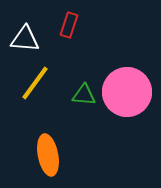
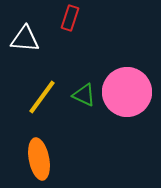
red rectangle: moved 1 px right, 7 px up
yellow line: moved 7 px right, 14 px down
green triangle: rotated 20 degrees clockwise
orange ellipse: moved 9 px left, 4 px down
